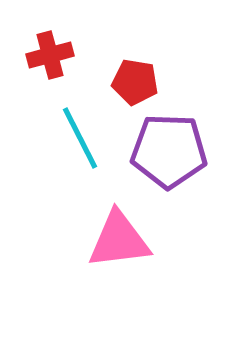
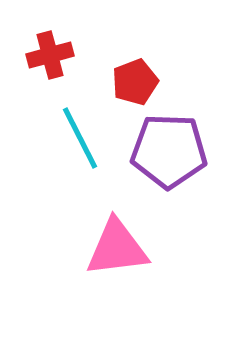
red pentagon: rotated 30 degrees counterclockwise
pink triangle: moved 2 px left, 8 px down
